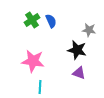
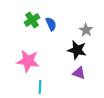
blue semicircle: moved 3 px down
gray star: moved 3 px left; rotated 24 degrees clockwise
pink star: moved 5 px left
